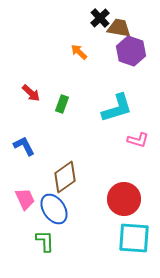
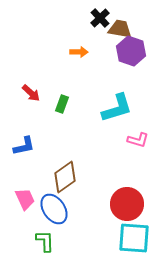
brown trapezoid: moved 1 px right, 1 px down
orange arrow: rotated 138 degrees clockwise
blue L-shape: rotated 105 degrees clockwise
red circle: moved 3 px right, 5 px down
